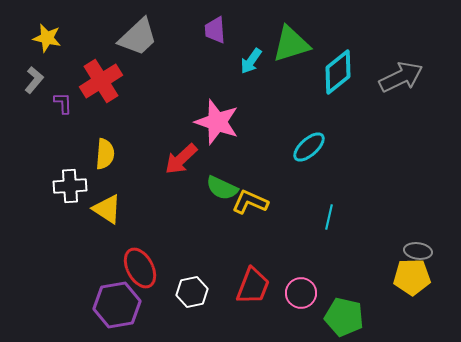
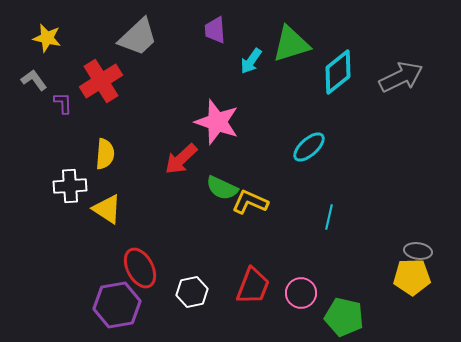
gray L-shape: rotated 76 degrees counterclockwise
